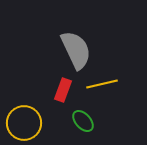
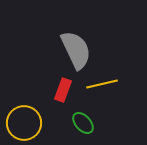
green ellipse: moved 2 px down
